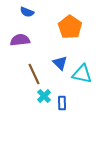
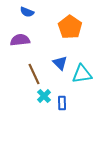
cyan triangle: rotated 20 degrees counterclockwise
